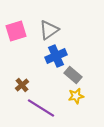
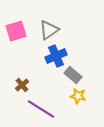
yellow star: moved 2 px right; rotated 21 degrees clockwise
purple line: moved 1 px down
